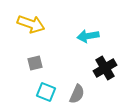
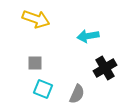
yellow arrow: moved 5 px right, 5 px up
gray square: rotated 14 degrees clockwise
cyan square: moved 3 px left, 3 px up
